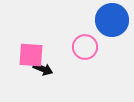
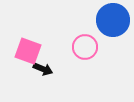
blue circle: moved 1 px right
pink square: moved 3 px left, 4 px up; rotated 16 degrees clockwise
